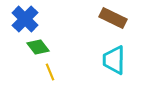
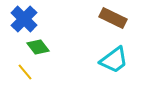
blue cross: moved 1 px left
cyan trapezoid: rotated 128 degrees counterclockwise
yellow line: moved 25 px left; rotated 18 degrees counterclockwise
